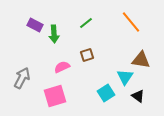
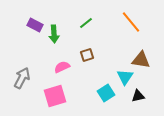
black triangle: rotated 48 degrees counterclockwise
